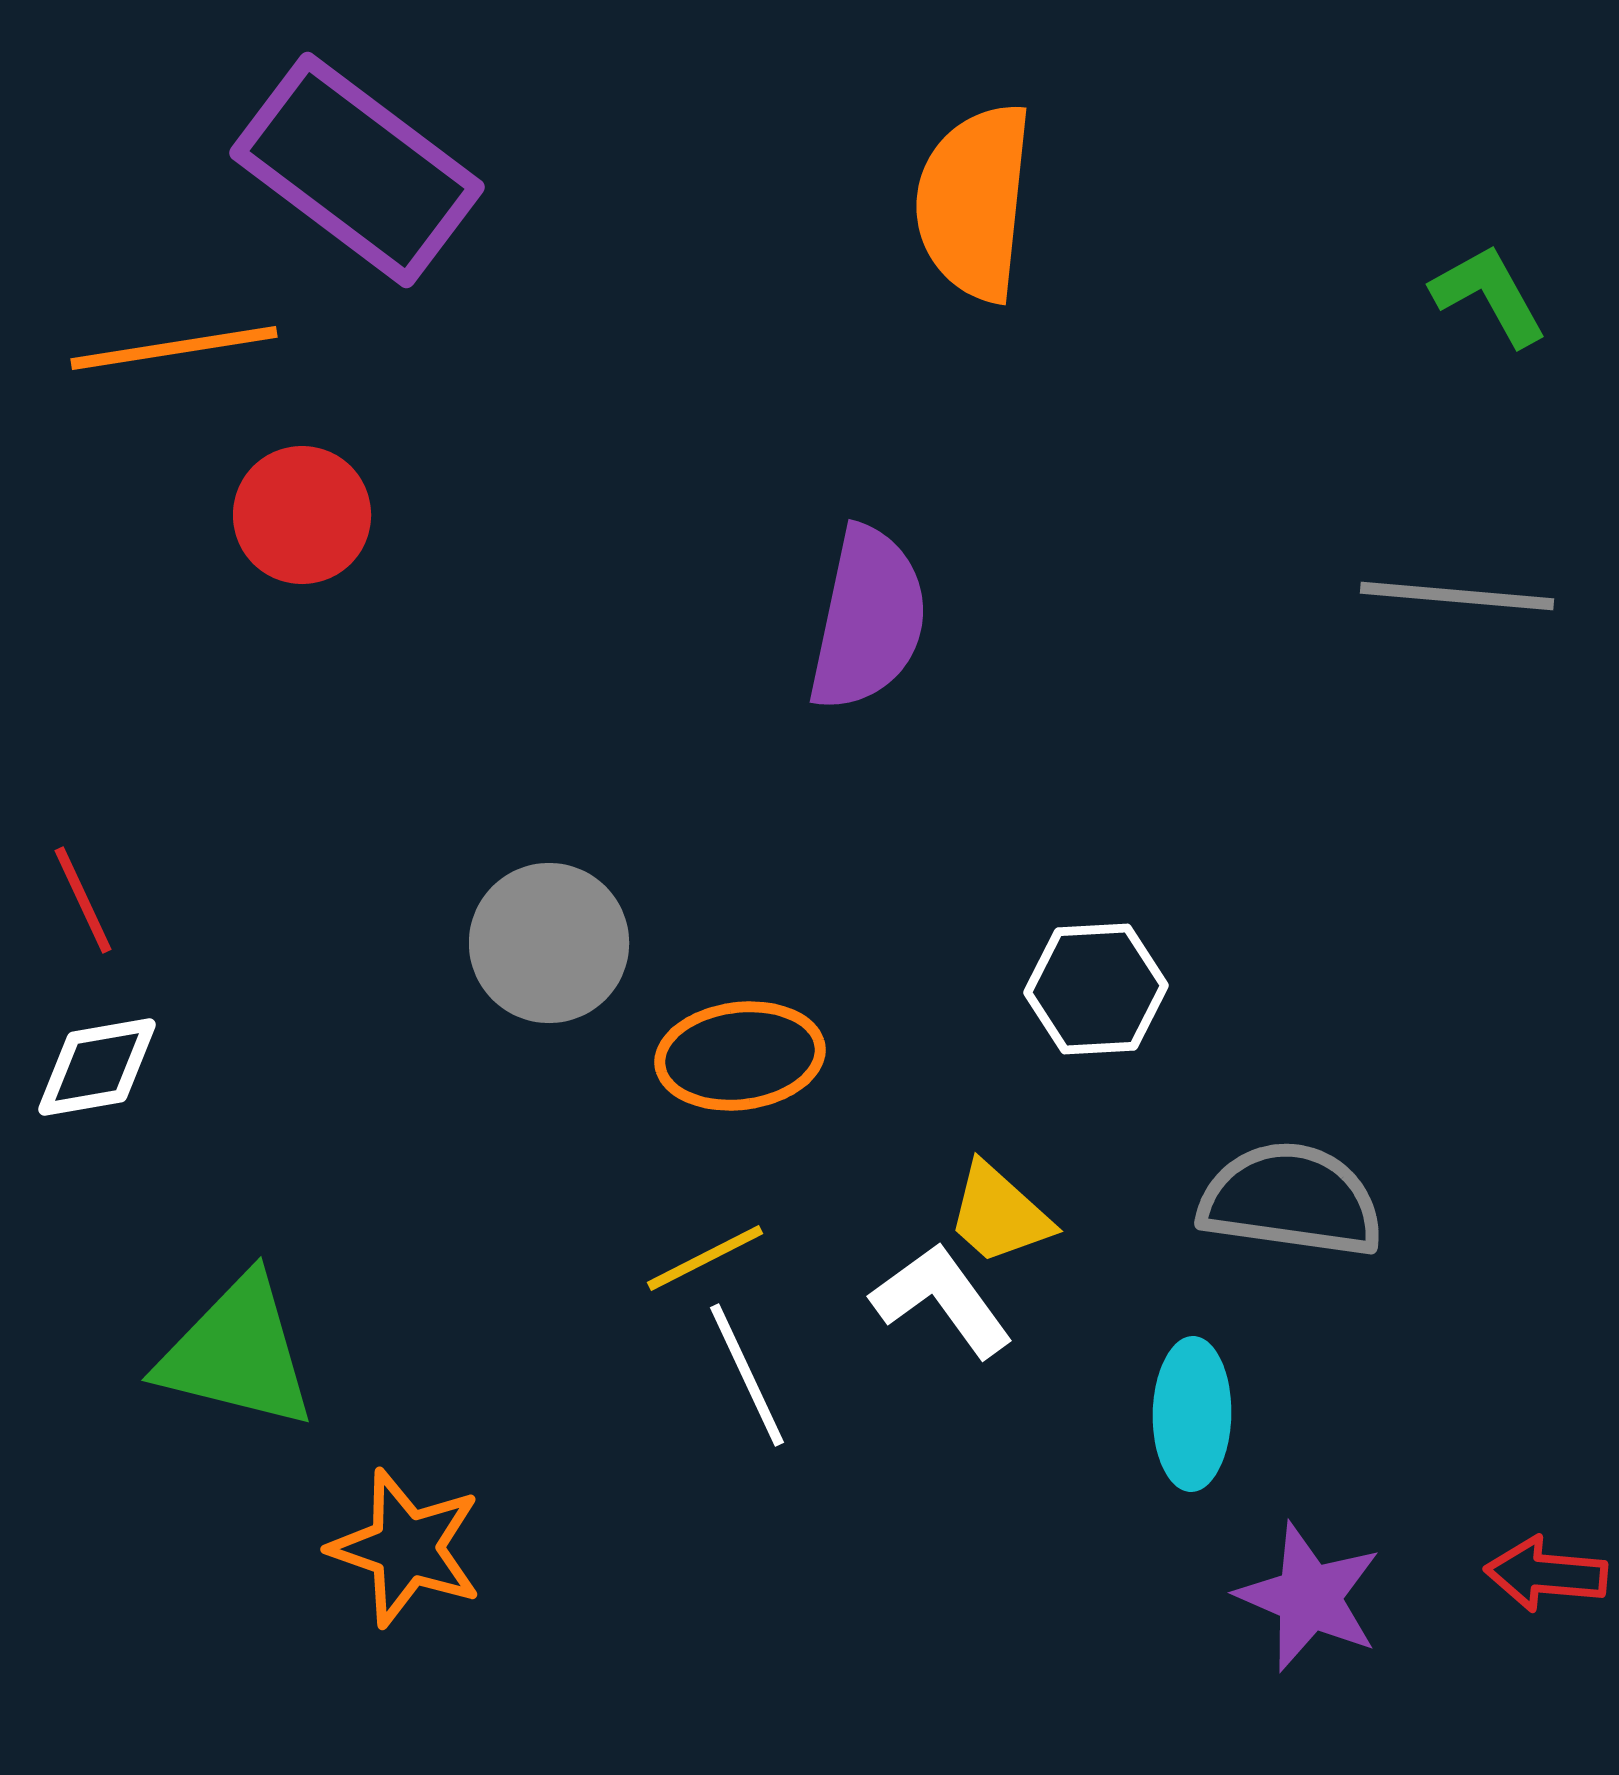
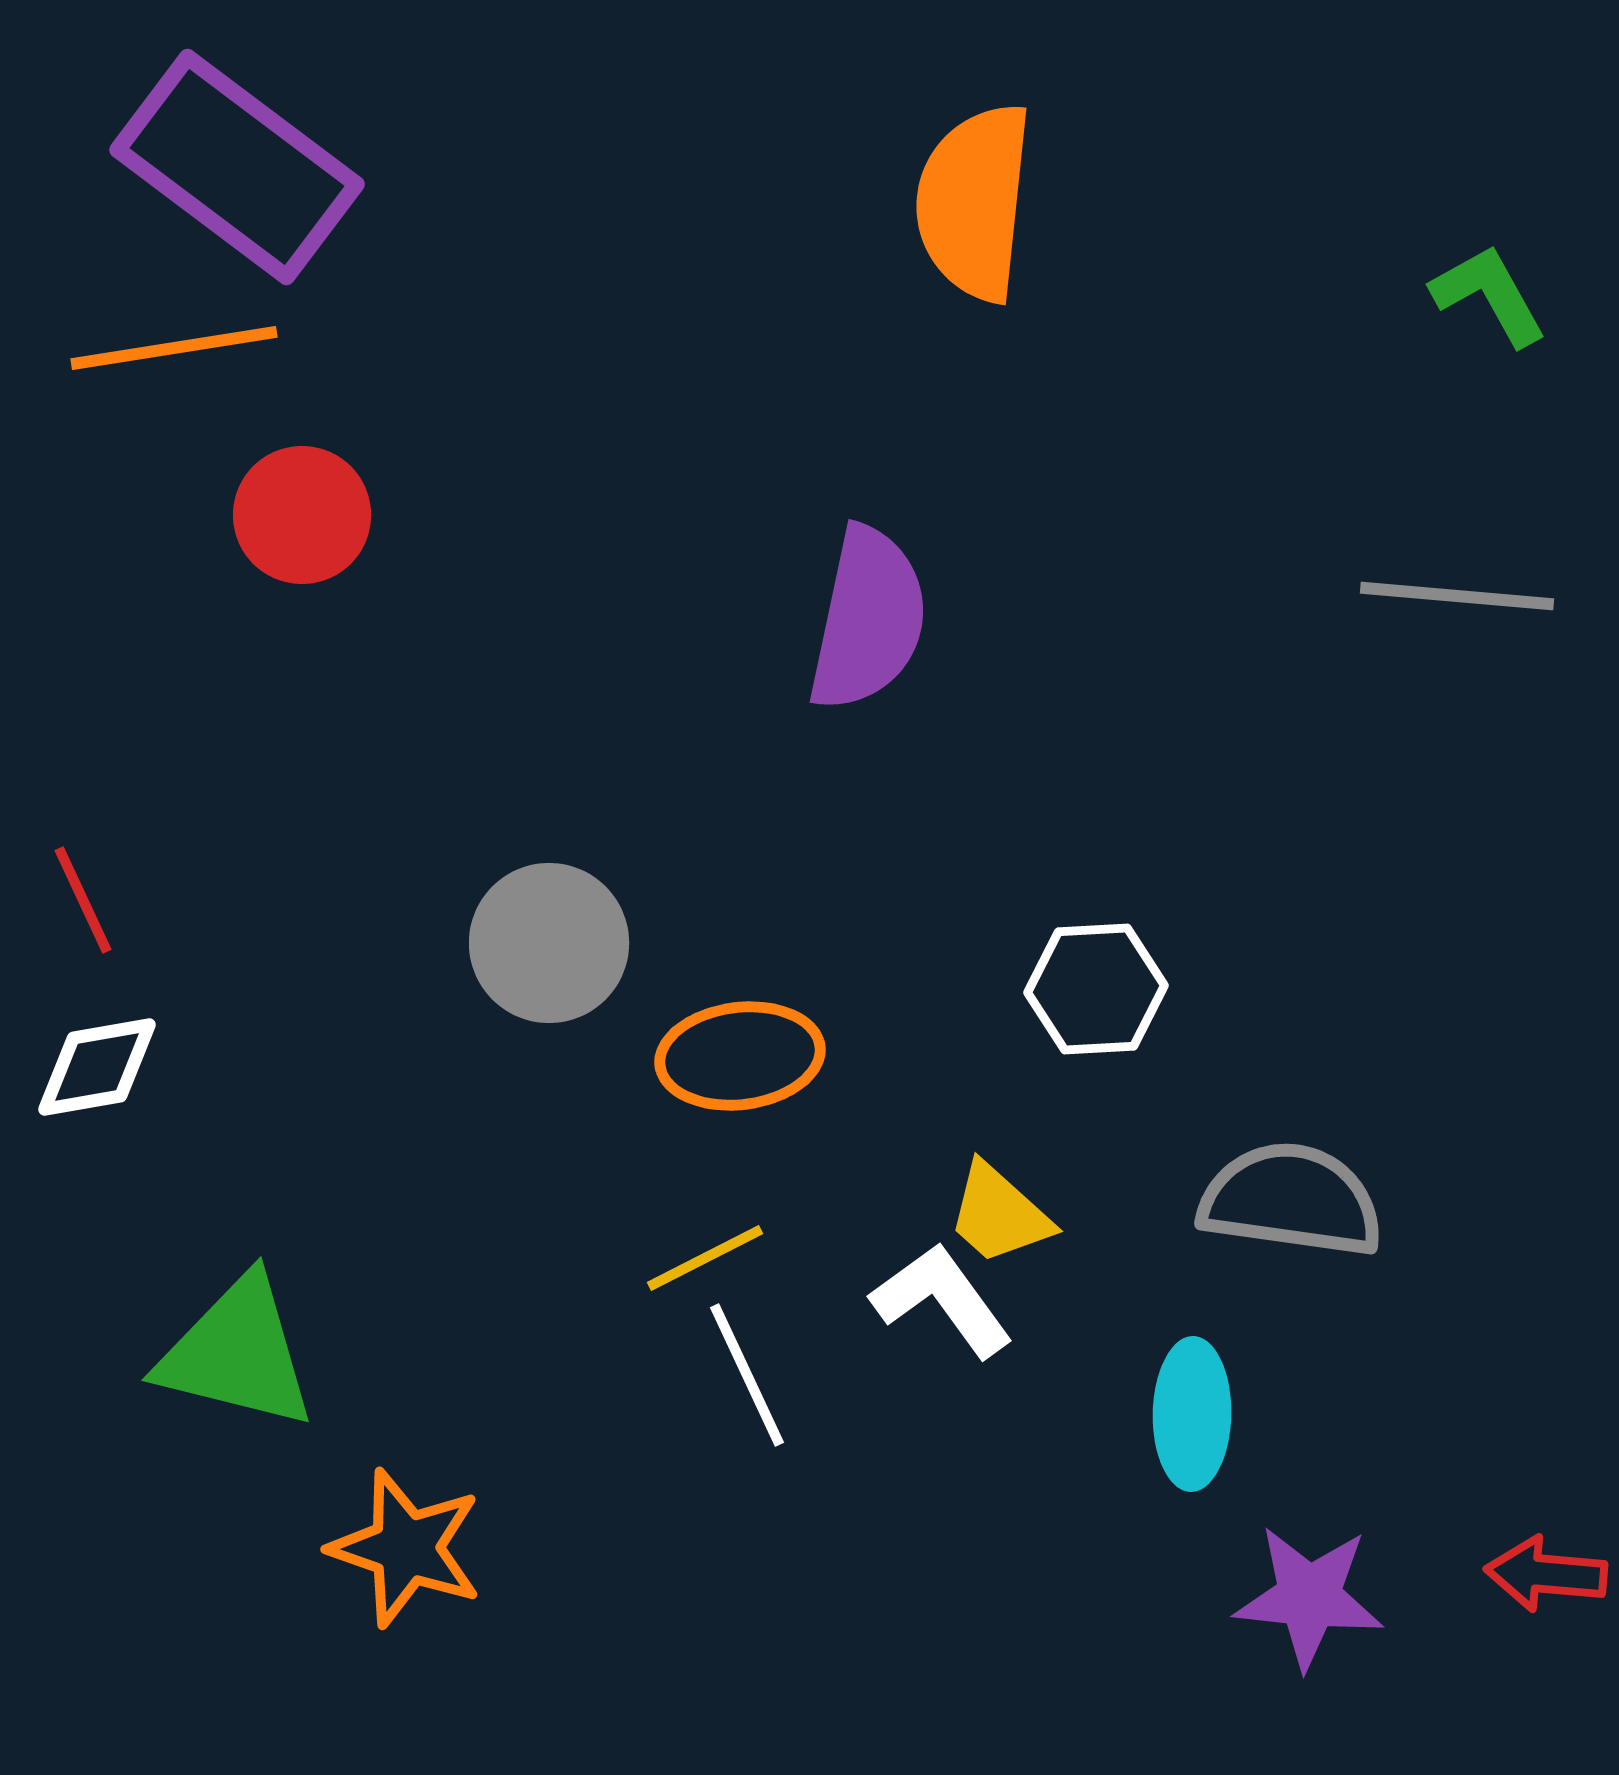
purple rectangle: moved 120 px left, 3 px up
purple star: rotated 17 degrees counterclockwise
